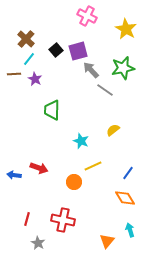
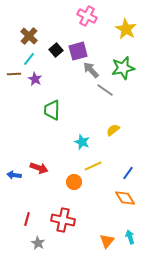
brown cross: moved 3 px right, 3 px up
cyan star: moved 1 px right, 1 px down
cyan arrow: moved 7 px down
